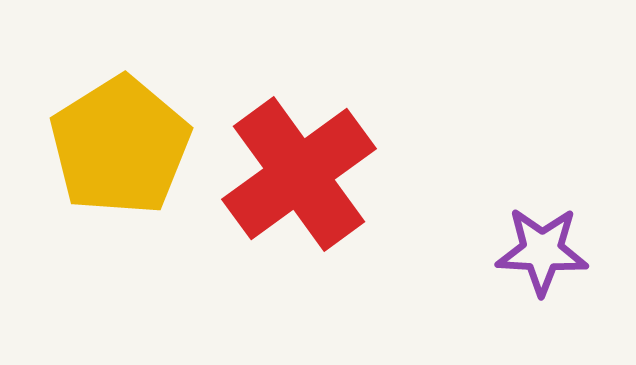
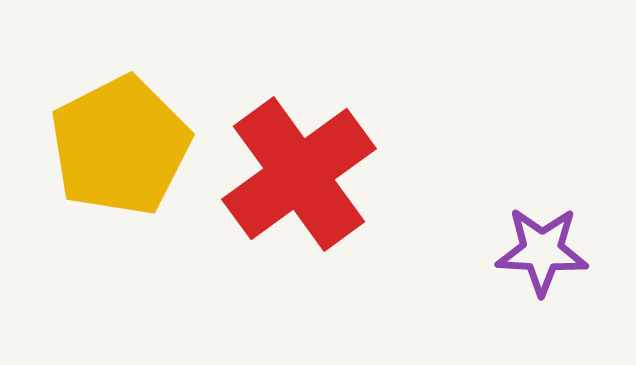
yellow pentagon: rotated 5 degrees clockwise
